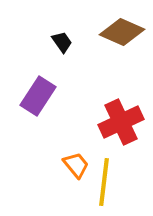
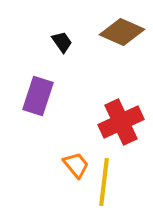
purple rectangle: rotated 15 degrees counterclockwise
